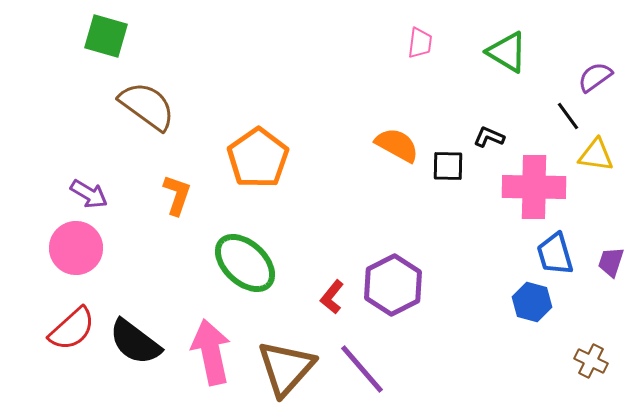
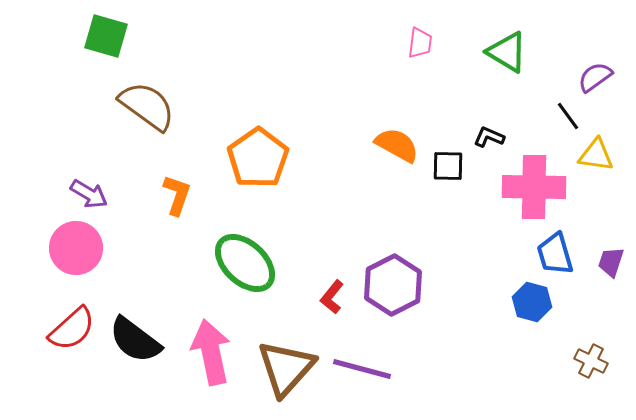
black semicircle: moved 2 px up
purple line: rotated 34 degrees counterclockwise
